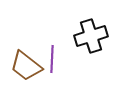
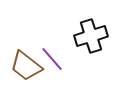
purple line: rotated 44 degrees counterclockwise
